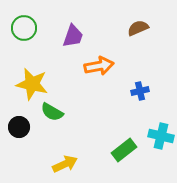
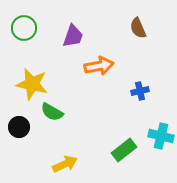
brown semicircle: rotated 90 degrees counterclockwise
